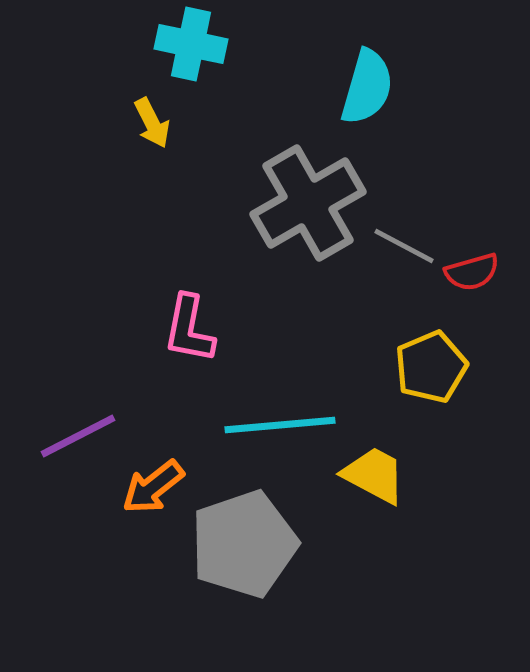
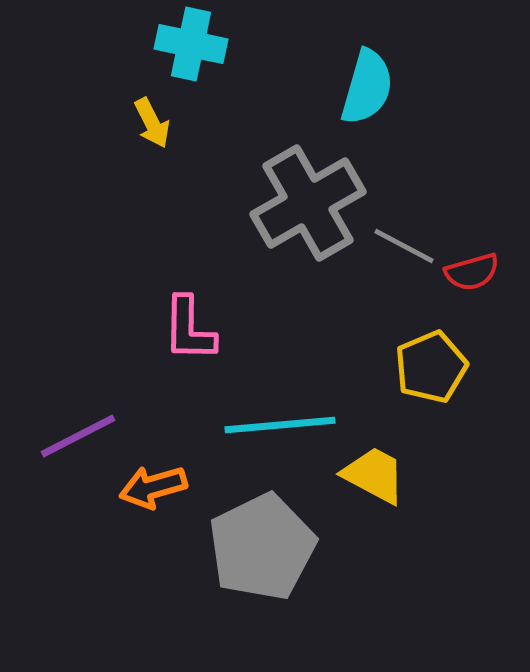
pink L-shape: rotated 10 degrees counterclockwise
orange arrow: rotated 22 degrees clockwise
gray pentagon: moved 18 px right, 3 px down; rotated 7 degrees counterclockwise
